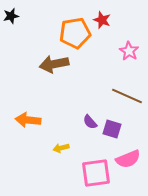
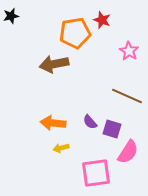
orange arrow: moved 25 px right, 3 px down
pink semicircle: moved 7 px up; rotated 35 degrees counterclockwise
